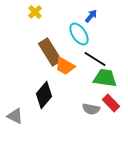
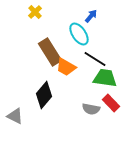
orange trapezoid: moved 1 px right, 1 px down
